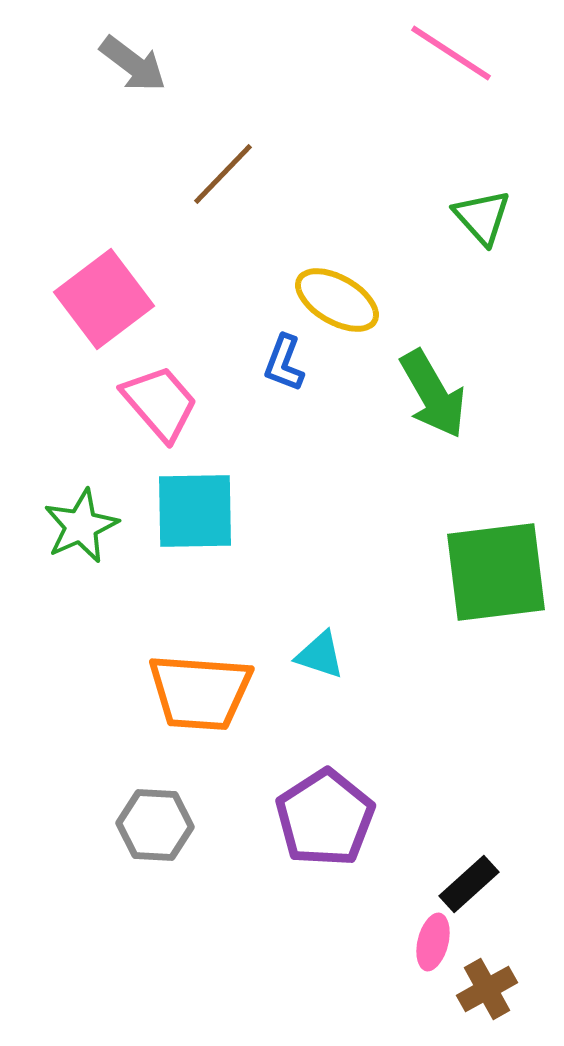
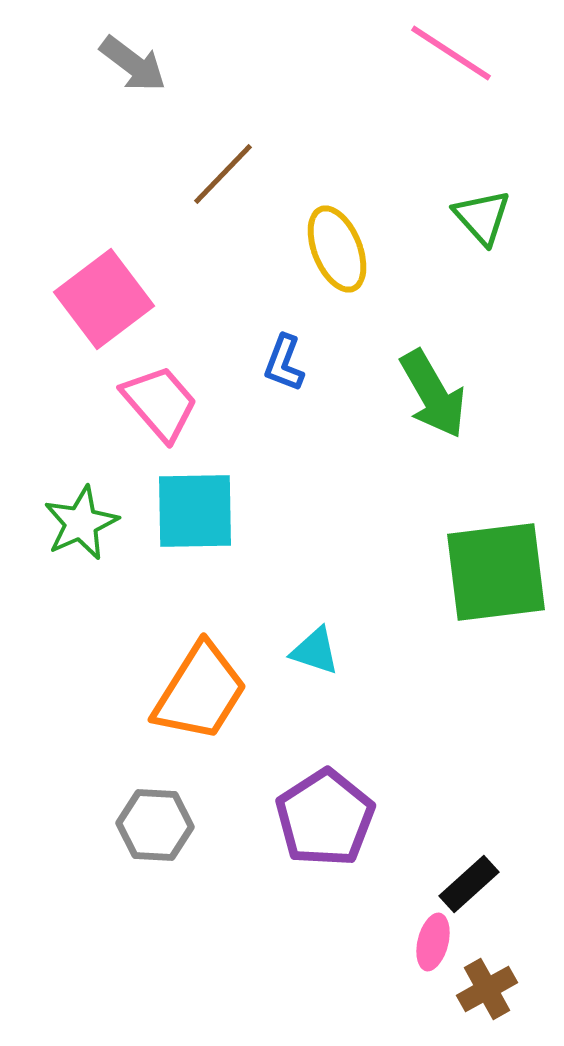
yellow ellipse: moved 51 px up; rotated 38 degrees clockwise
green star: moved 3 px up
cyan triangle: moved 5 px left, 4 px up
orange trapezoid: rotated 62 degrees counterclockwise
